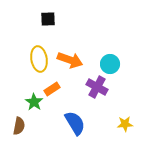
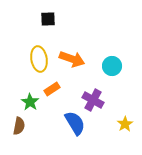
orange arrow: moved 2 px right, 1 px up
cyan circle: moved 2 px right, 2 px down
purple cross: moved 4 px left, 13 px down
green star: moved 4 px left
yellow star: rotated 28 degrees counterclockwise
